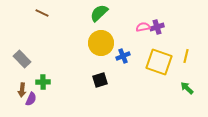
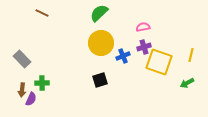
purple cross: moved 13 px left, 20 px down
yellow line: moved 5 px right, 1 px up
green cross: moved 1 px left, 1 px down
green arrow: moved 5 px up; rotated 72 degrees counterclockwise
